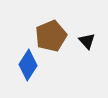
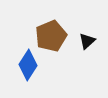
black triangle: rotated 30 degrees clockwise
